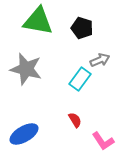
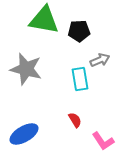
green triangle: moved 6 px right, 1 px up
black pentagon: moved 3 px left, 3 px down; rotated 20 degrees counterclockwise
cyan rectangle: rotated 45 degrees counterclockwise
